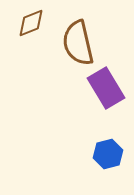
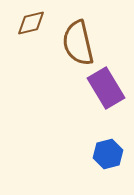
brown diamond: rotated 8 degrees clockwise
